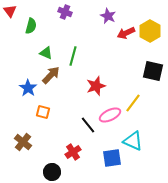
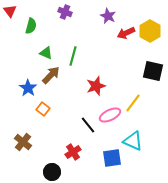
orange square: moved 3 px up; rotated 24 degrees clockwise
